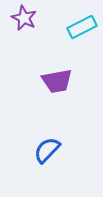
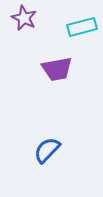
cyan rectangle: rotated 12 degrees clockwise
purple trapezoid: moved 12 px up
